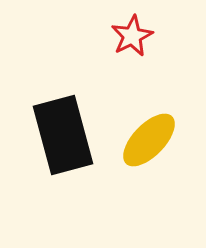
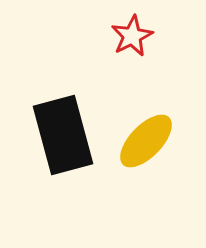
yellow ellipse: moved 3 px left, 1 px down
